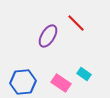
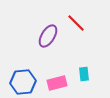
cyan rectangle: rotated 48 degrees clockwise
pink rectangle: moved 4 px left; rotated 48 degrees counterclockwise
